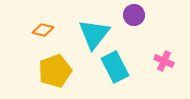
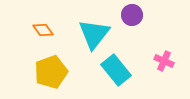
purple circle: moved 2 px left
orange diamond: rotated 40 degrees clockwise
cyan rectangle: moved 1 px right, 3 px down; rotated 12 degrees counterclockwise
yellow pentagon: moved 4 px left, 1 px down
